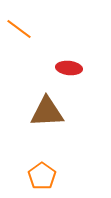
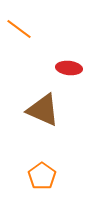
brown triangle: moved 4 px left, 2 px up; rotated 27 degrees clockwise
